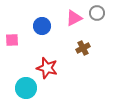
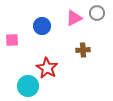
brown cross: moved 2 px down; rotated 24 degrees clockwise
red star: rotated 15 degrees clockwise
cyan circle: moved 2 px right, 2 px up
